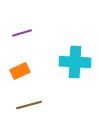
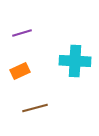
cyan cross: moved 1 px up
brown line: moved 6 px right, 3 px down
